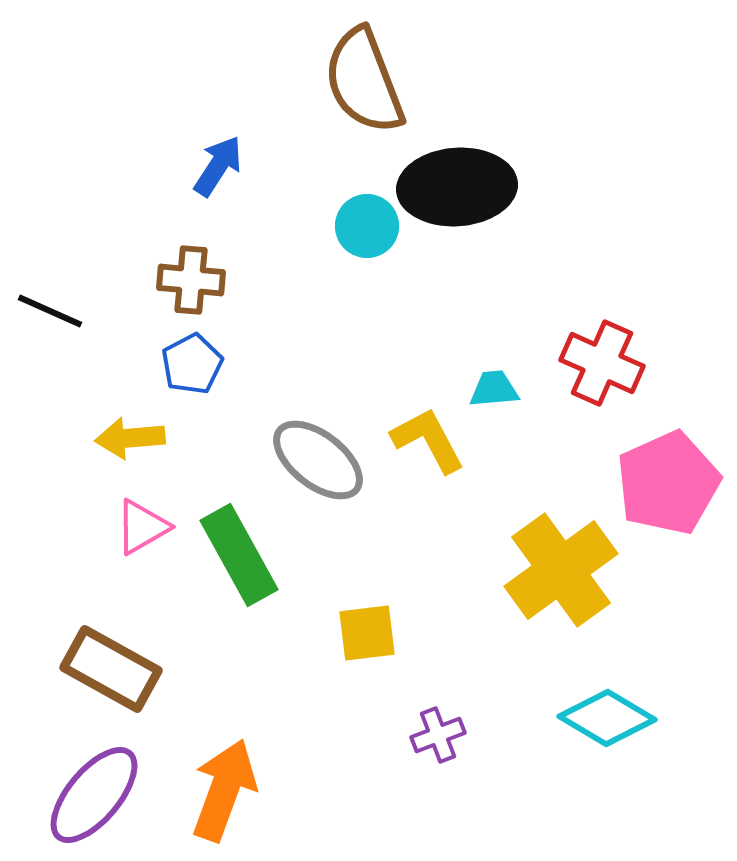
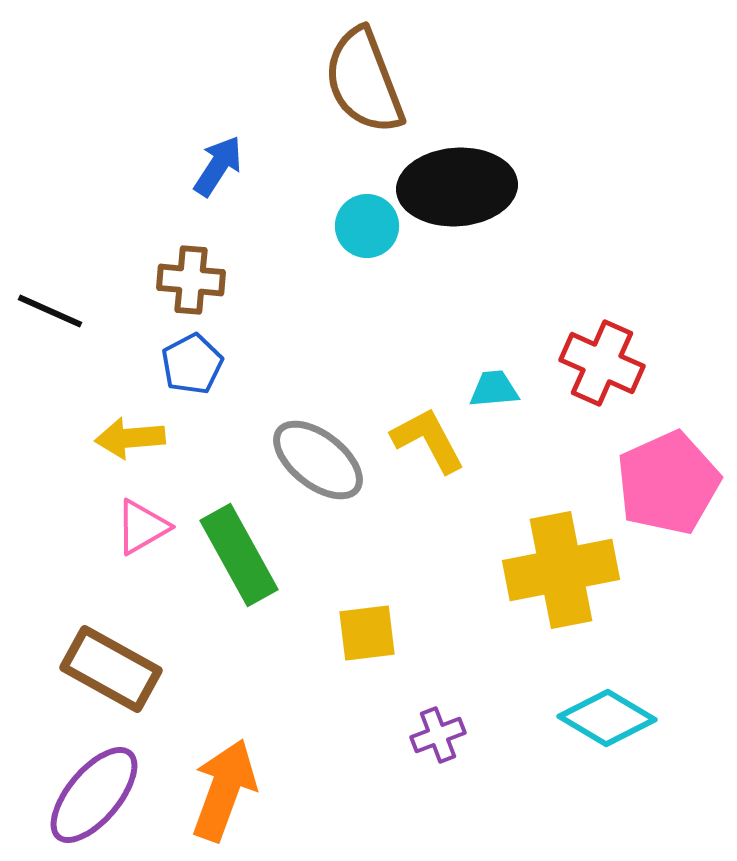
yellow cross: rotated 25 degrees clockwise
